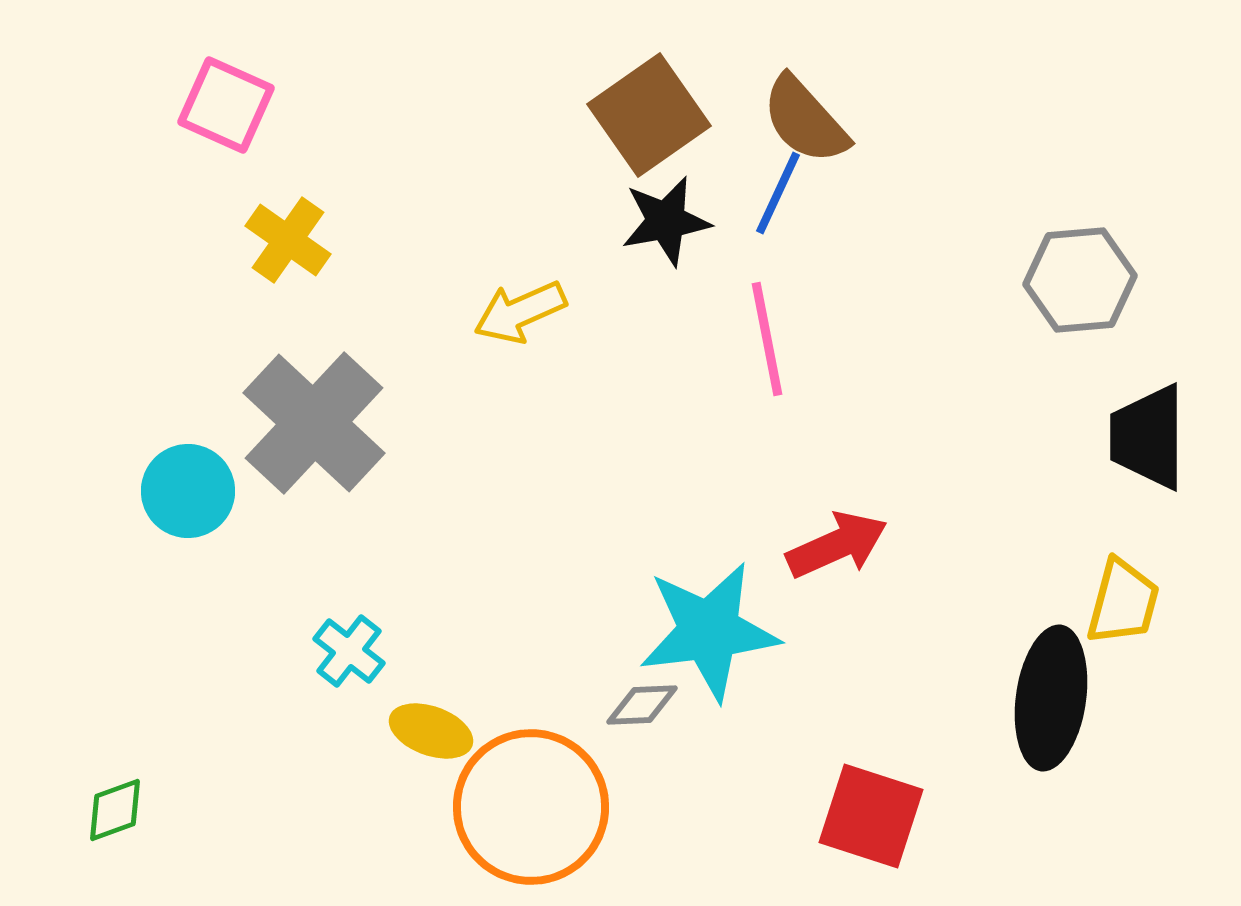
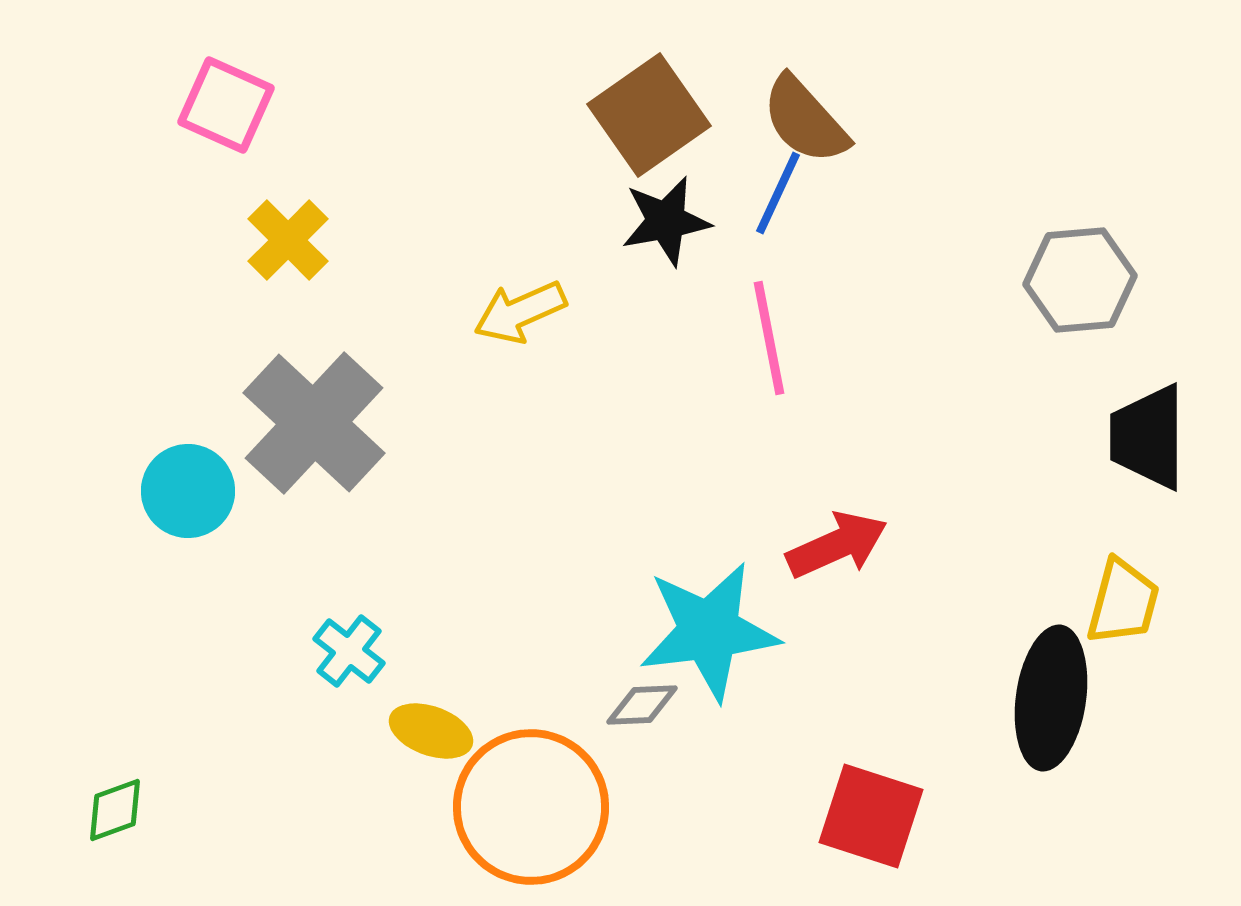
yellow cross: rotated 10 degrees clockwise
pink line: moved 2 px right, 1 px up
